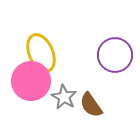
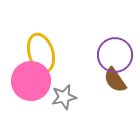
yellow ellipse: rotated 6 degrees clockwise
gray star: rotated 30 degrees clockwise
brown semicircle: moved 24 px right, 25 px up
